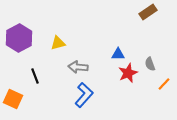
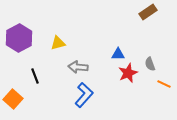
orange line: rotated 72 degrees clockwise
orange square: rotated 18 degrees clockwise
